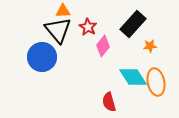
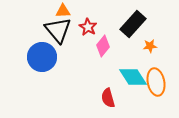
red semicircle: moved 1 px left, 4 px up
